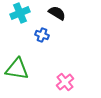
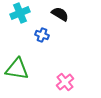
black semicircle: moved 3 px right, 1 px down
